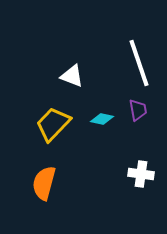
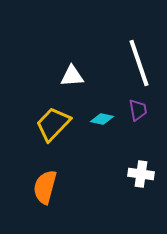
white triangle: rotated 25 degrees counterclockwise
orange semicircle: moved 1 px right, 4 px down
